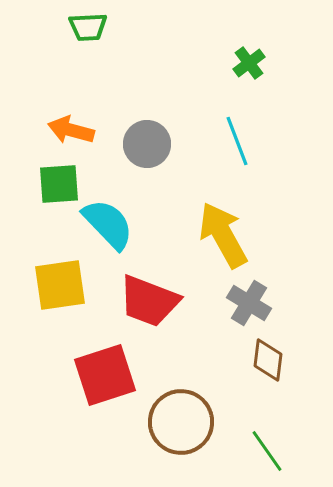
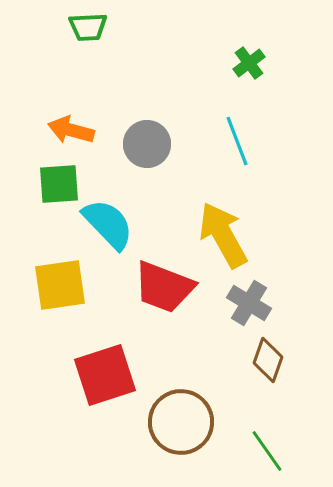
red trapezoid: moved 15 px right, 14 px up
brown diamond: rotated 12 degrees clockwise
